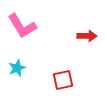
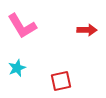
red arrow: moved 6 px up
red square: moved 2 px left, 1 px down
